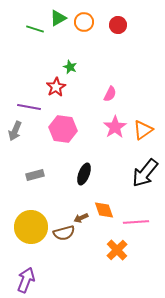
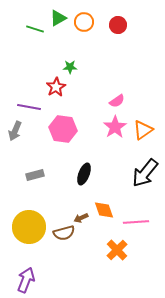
green star: rotated 24 degrees counterclockwise
pink semicircle: moved 7 px right, 7 px down; rotated 28 degrees clockwise
yellow circle: moved 2 px left
